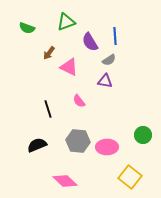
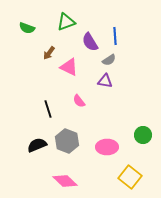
gray hexagon: moved 11 px left; rotated 15 degrees clockwise
